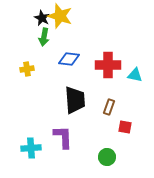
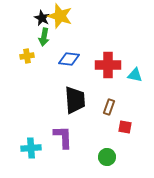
yellow cross: moved 13 px up
